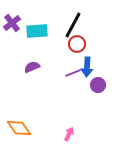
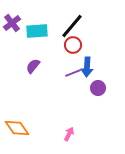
black line: moved 1 px left, 1 px down; rotated 12 degrees clockwise
red circle: moved 4 px left, 1 px down
purple semicircle: moved 1 px right, 1 px up; rotated 28 degrees counterclockwise
purple circle: moved 3 px down
orange diamond: moved 2 px left
